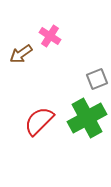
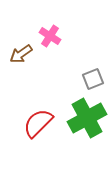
gray square: moved 4 px left
red semicircle: moved 1 px left, 2 px down
